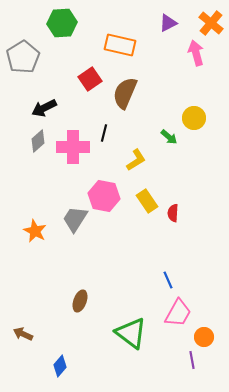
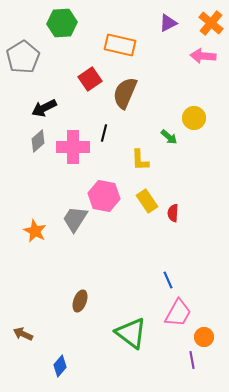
pink arrow: moved 7 px right, 3 px down; rotated 70 degrees counterclockwise
yellow L-shape: moved 4 px right; rotated 120 degrees clockwise
